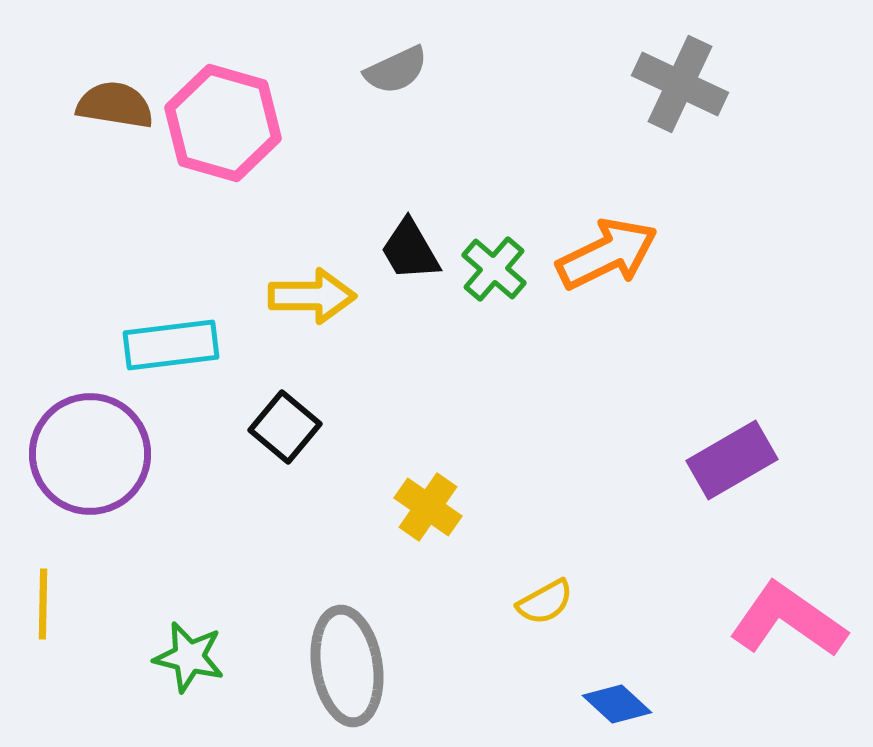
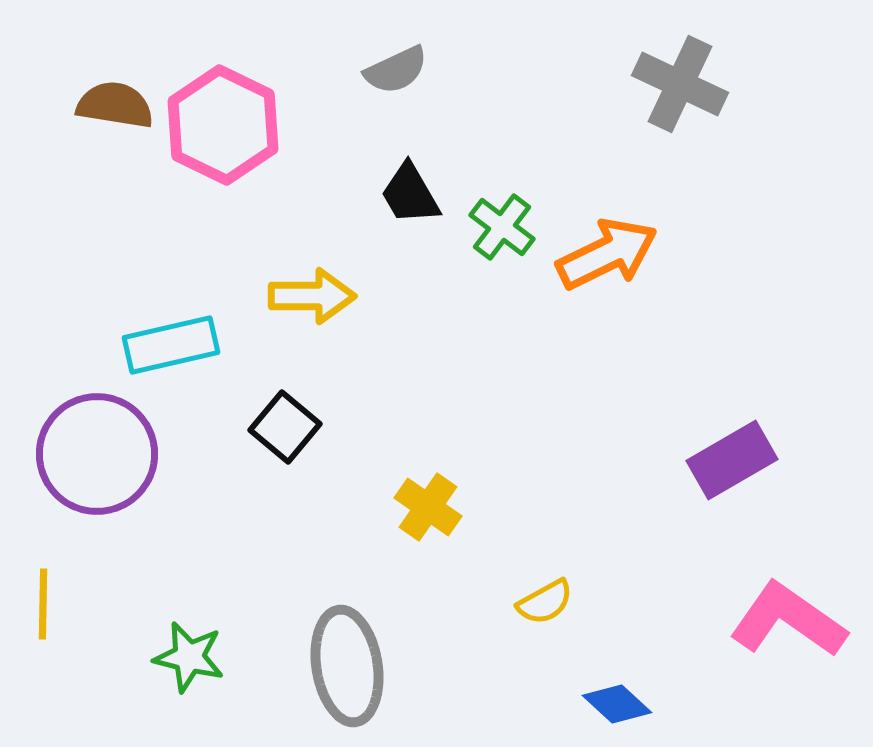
pink hexagon: moved 2 px down; rotated 10 degrees clockwise
black trapezoid: moved 56 px up
green cross: moved 8 px right, 42 px up; rotated 4 degrees counterclockwise
cyan rectangle: rotated 6 degrees counterclockwise
purple circle: moved 7 px right
